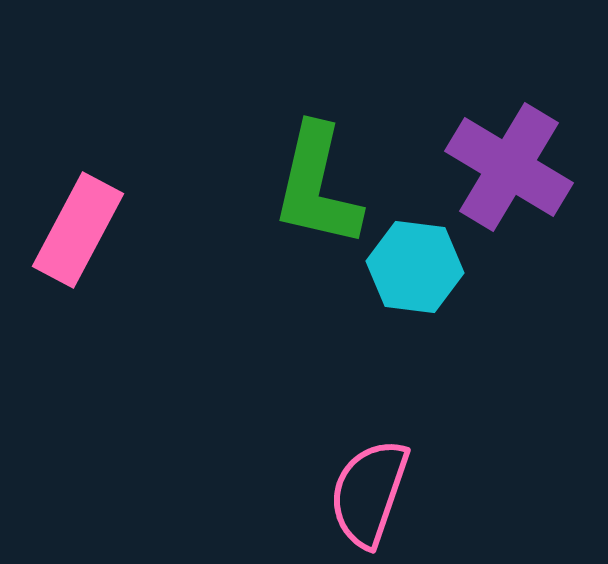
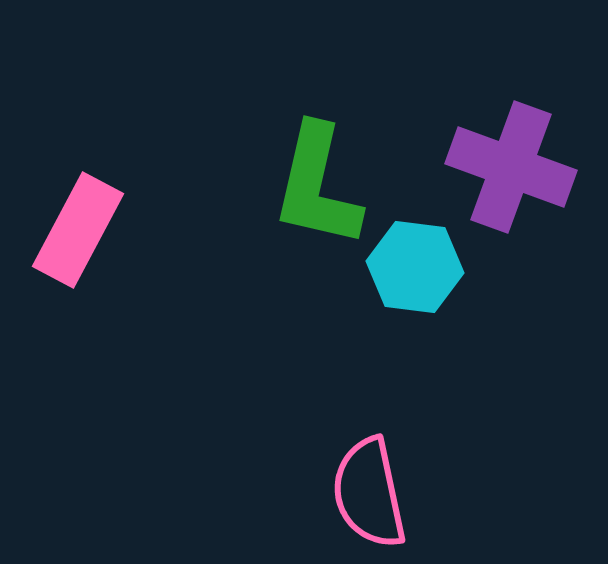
purple cross: moved 2 px right; rotated 11 degrees counterclockwise
pink semicircle: rotated 31 degrees counterclockwise
